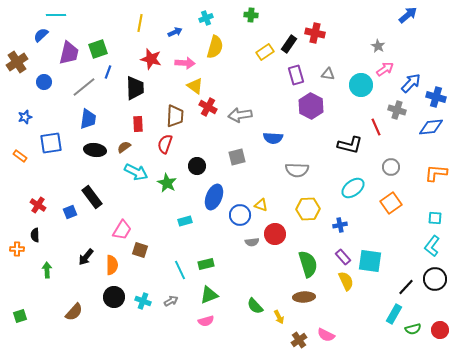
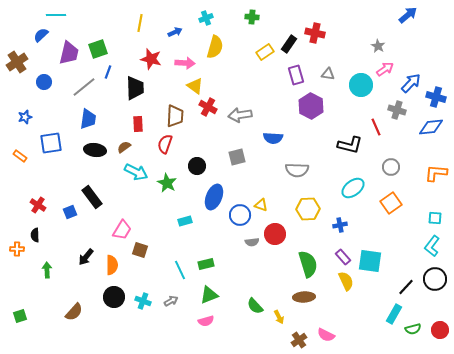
green cross at (251, 15): moved 1 px right, 2 px down
